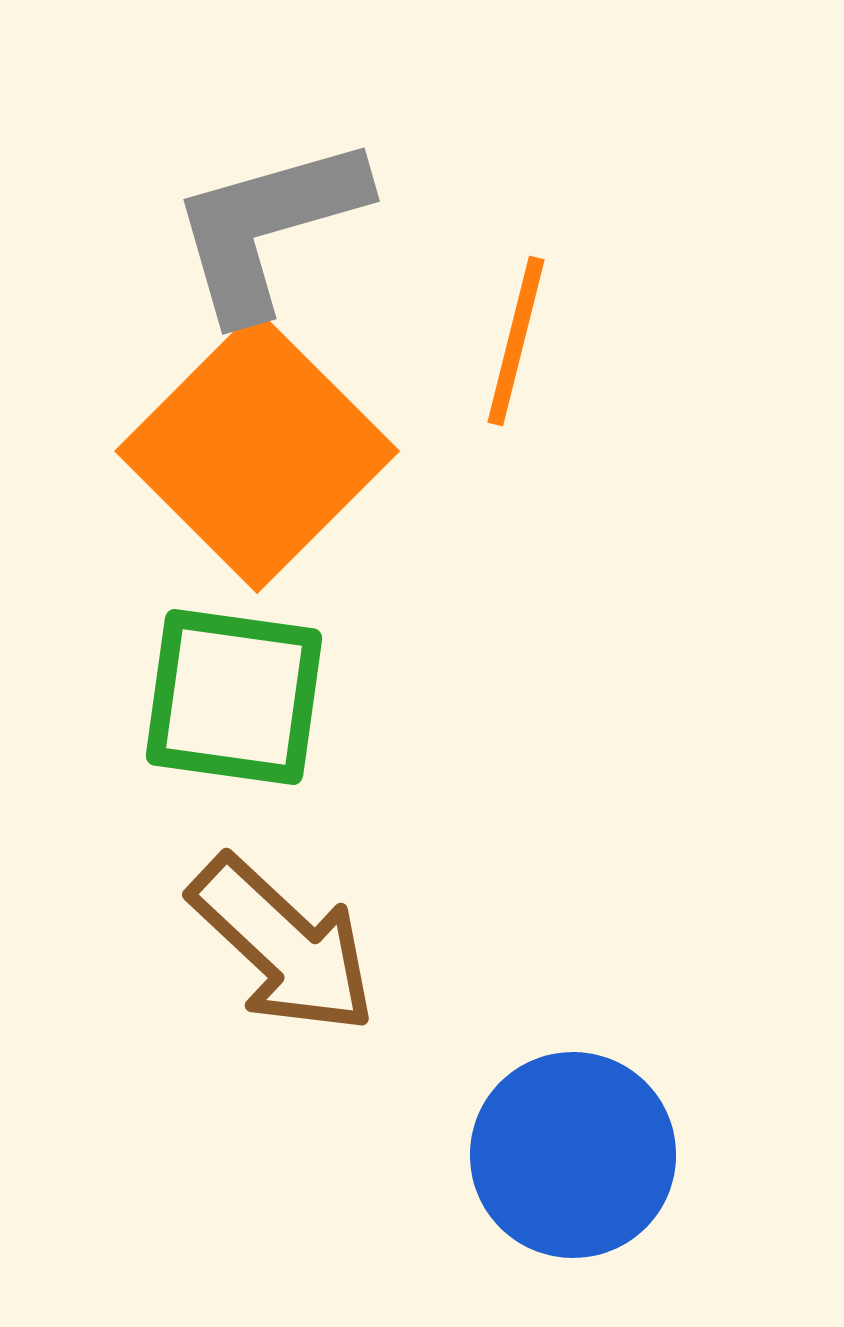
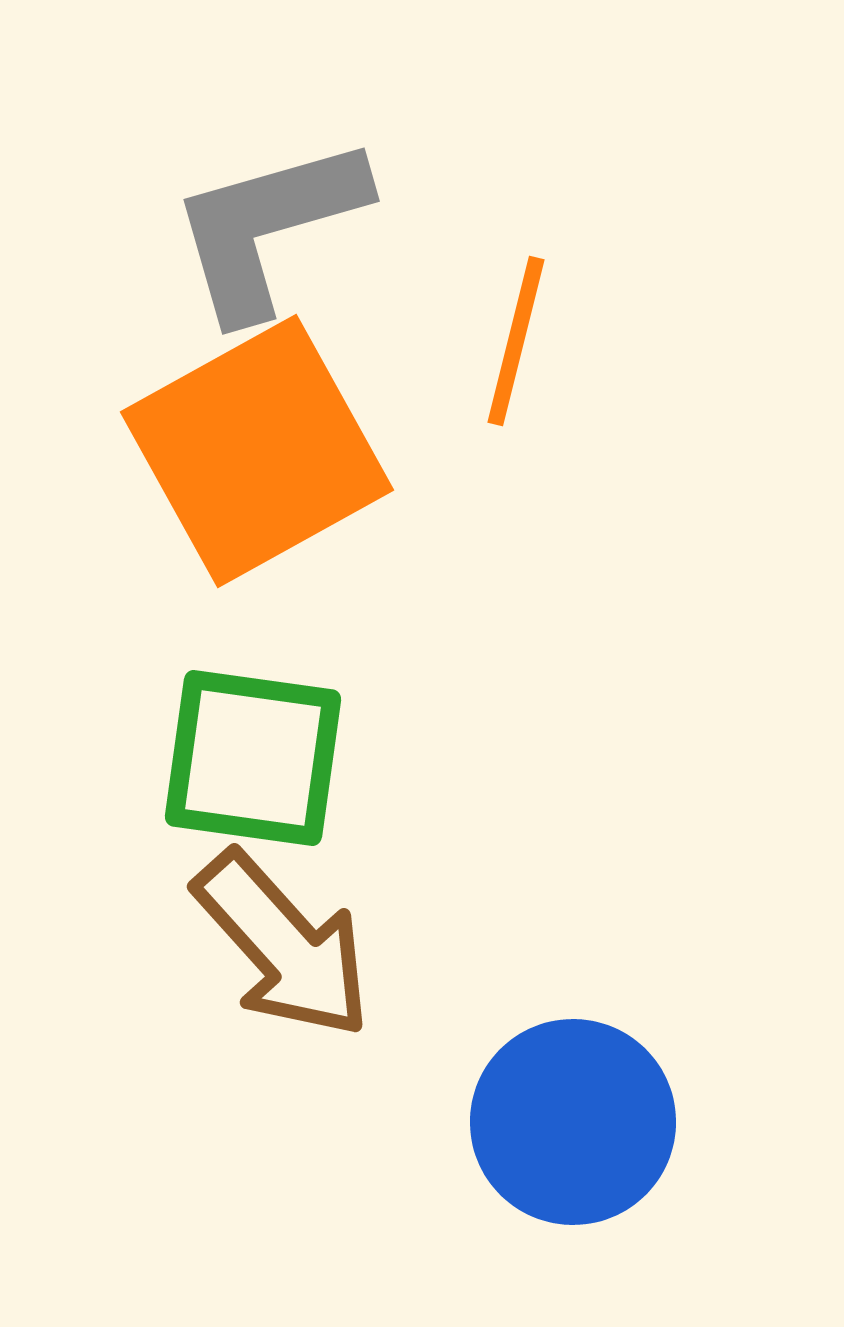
orange square: rotated 16 degrees clockwise
green square: moved 19 px right, 61 px down
brown arrow: rotated 5 degrees clockwise
blue circle: moved 33 px up
